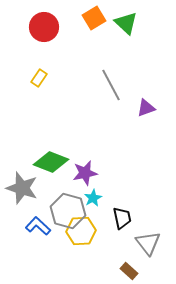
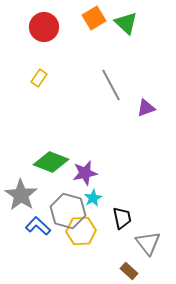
gray star: moved 1 px left, 7 px down; rotated 16 degrees clockwise
